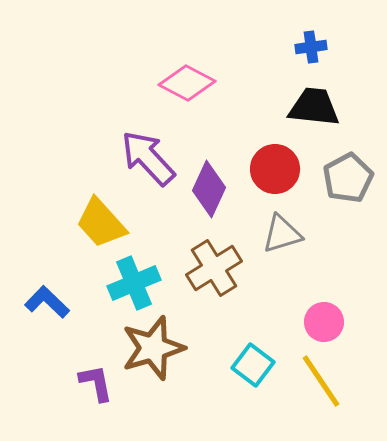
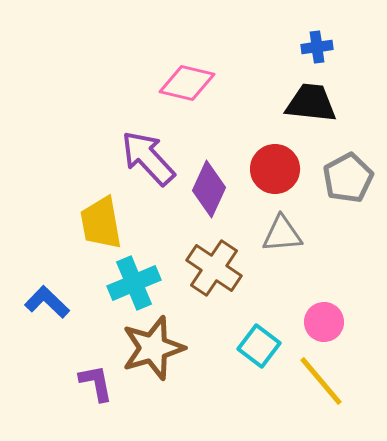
blue cross: moved 6 px right
pink diamond: rotated 14 degrees counterclockwise
black trapezoid: moved 3 px left, 4 px up
yellow trapezoid: rotated 32 degrees clockwise
gray triangle: rotated 12 degrees clockwise
brown cross: rotated 24 degrees counterclockwise
cyan square: moved 6 px right, 19 px up
yellow line: rotated 6 degrees counterclockwise
